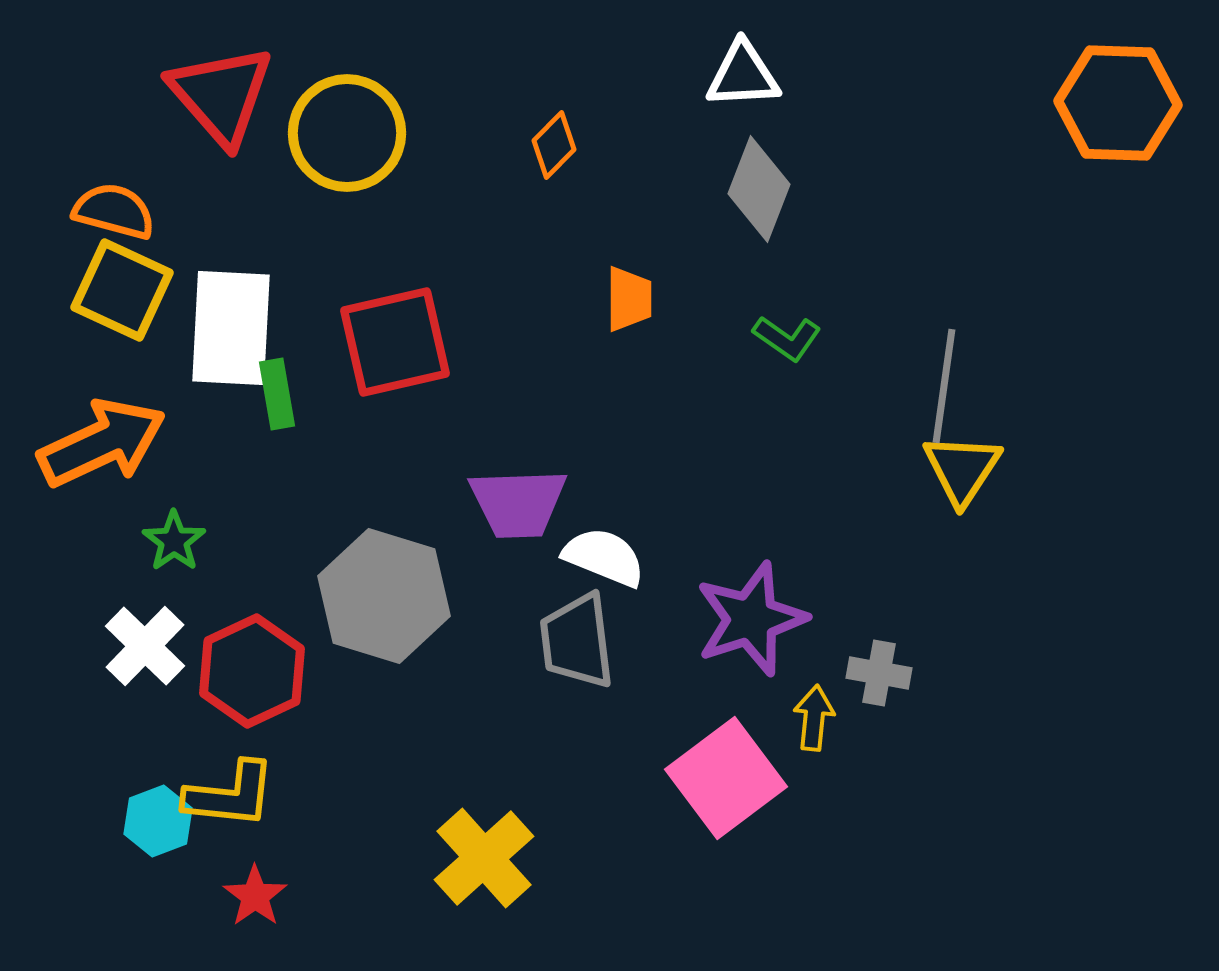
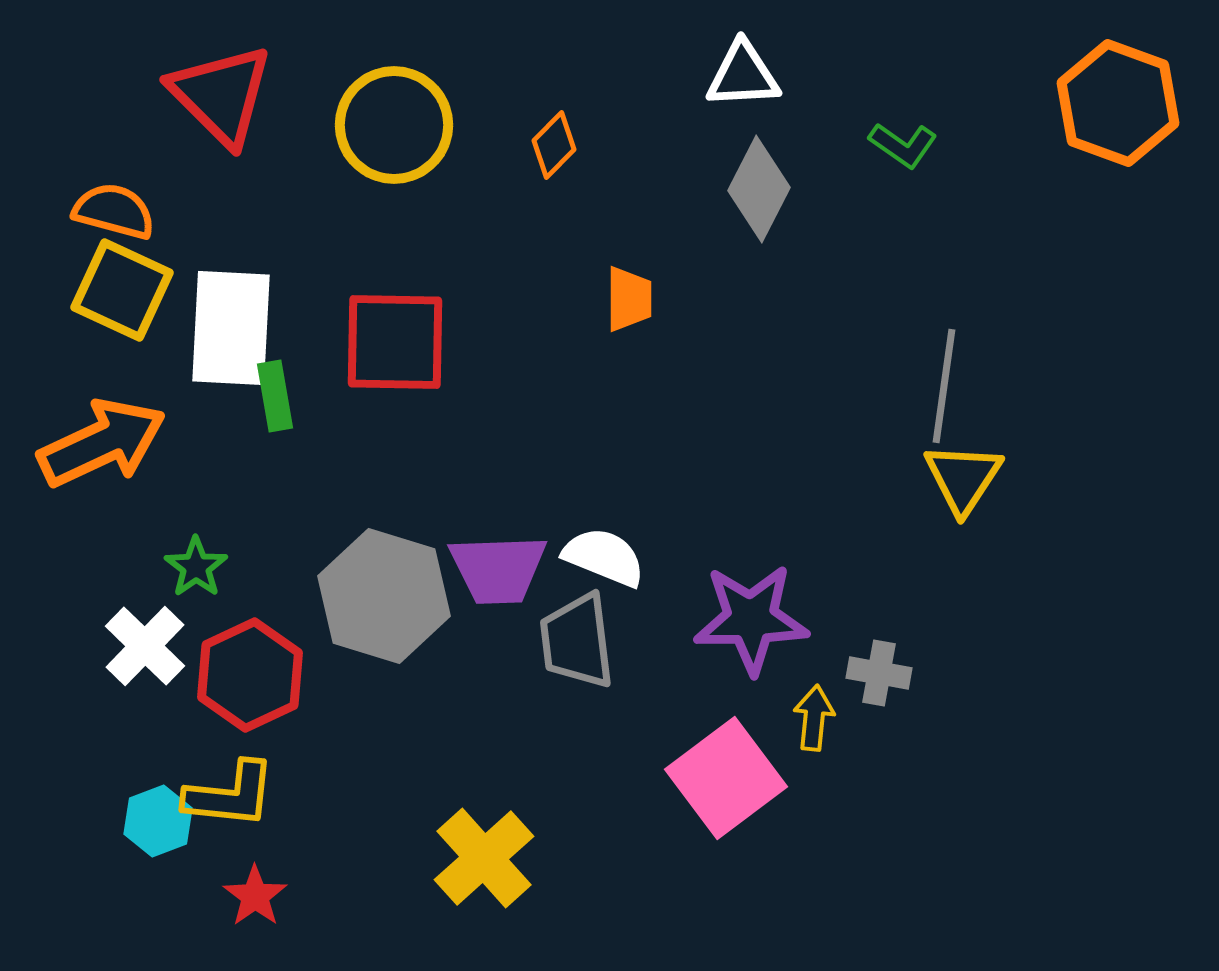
red triangle: rotated 4 degrees counterclockwise
orange hexagon: rotated 18 degrees clockwise
yellow circle: moved 47 px right, 8 px up
gray diamond: rotated 6 degrees clockwise
green L-shape: moved 116 px right, 193 px up
red square: rotated 14 degrees clockwise
green rectangle: moved 2 px left, 2 px down
yellow triangle: moved 1 px right, 9 px down
purple trapezoid: moved 20 px left, 66 px down
green star: moved 22 px right, 26 px down
purple star: rotated 17 degrees clockwise
red hexagon: moved 2 px left, 4 px down
